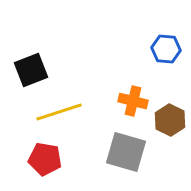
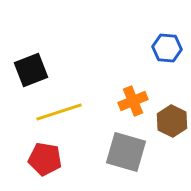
blue hexagon: moved 1 px right, 1 px up
orange cross: rotated 36 degrees counterclockwise
brown hexagon: moved 2 px right, 1 px down
